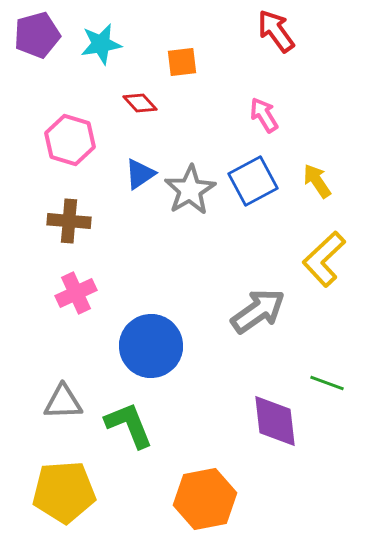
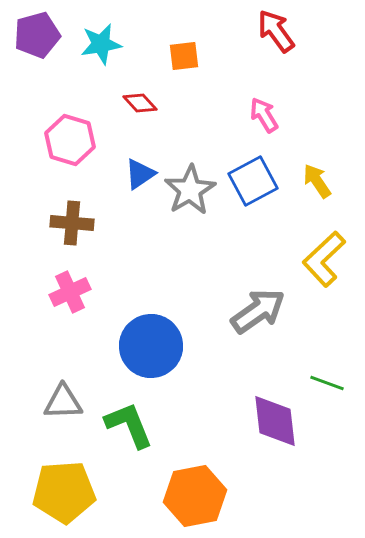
orange square: moved 2 px right, 6 px up
brown cross: moved 3 px right, 2 px down
pink cross: moved 6 px left, 1 px up
orange hexagon: moved 10 px left, 3 px up
